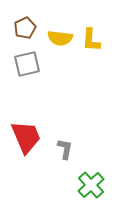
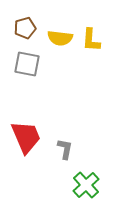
brown pentagon: rotated 10 degrees clockwise
gray square: rotated 24 degrees clockwise
green cross: moved 5 px left
